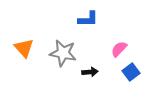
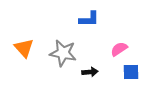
blue L-shape: moved 1 px right
pink semicircle: rotated 12 degrees clockwise
blue square: rotated 36 degrees clockwise
